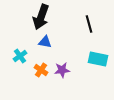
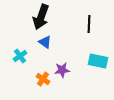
black line: rotated 18 degrees clockwise
blue triangle: rotated 24 degrees clockwise
cyan rectangle: moved 2 px down
orange cross: moved 2 px right, 9 px down
